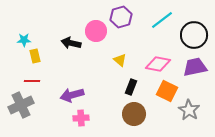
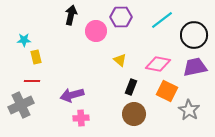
purple hexagon: rotated 15 degrees clockwise
black arrow: moved 28 px up; rotated 90 degrees clockwise
yellow rectangle: moved 1 px right, 1 px down
